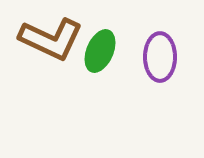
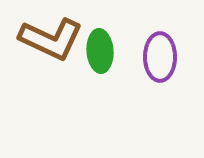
green ellipse: rotated 27 degrees counterclockwise
